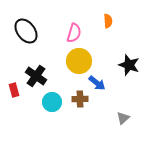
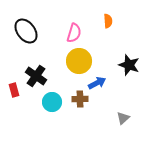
blue arrow: rotated 66 degrees counterclockwise
